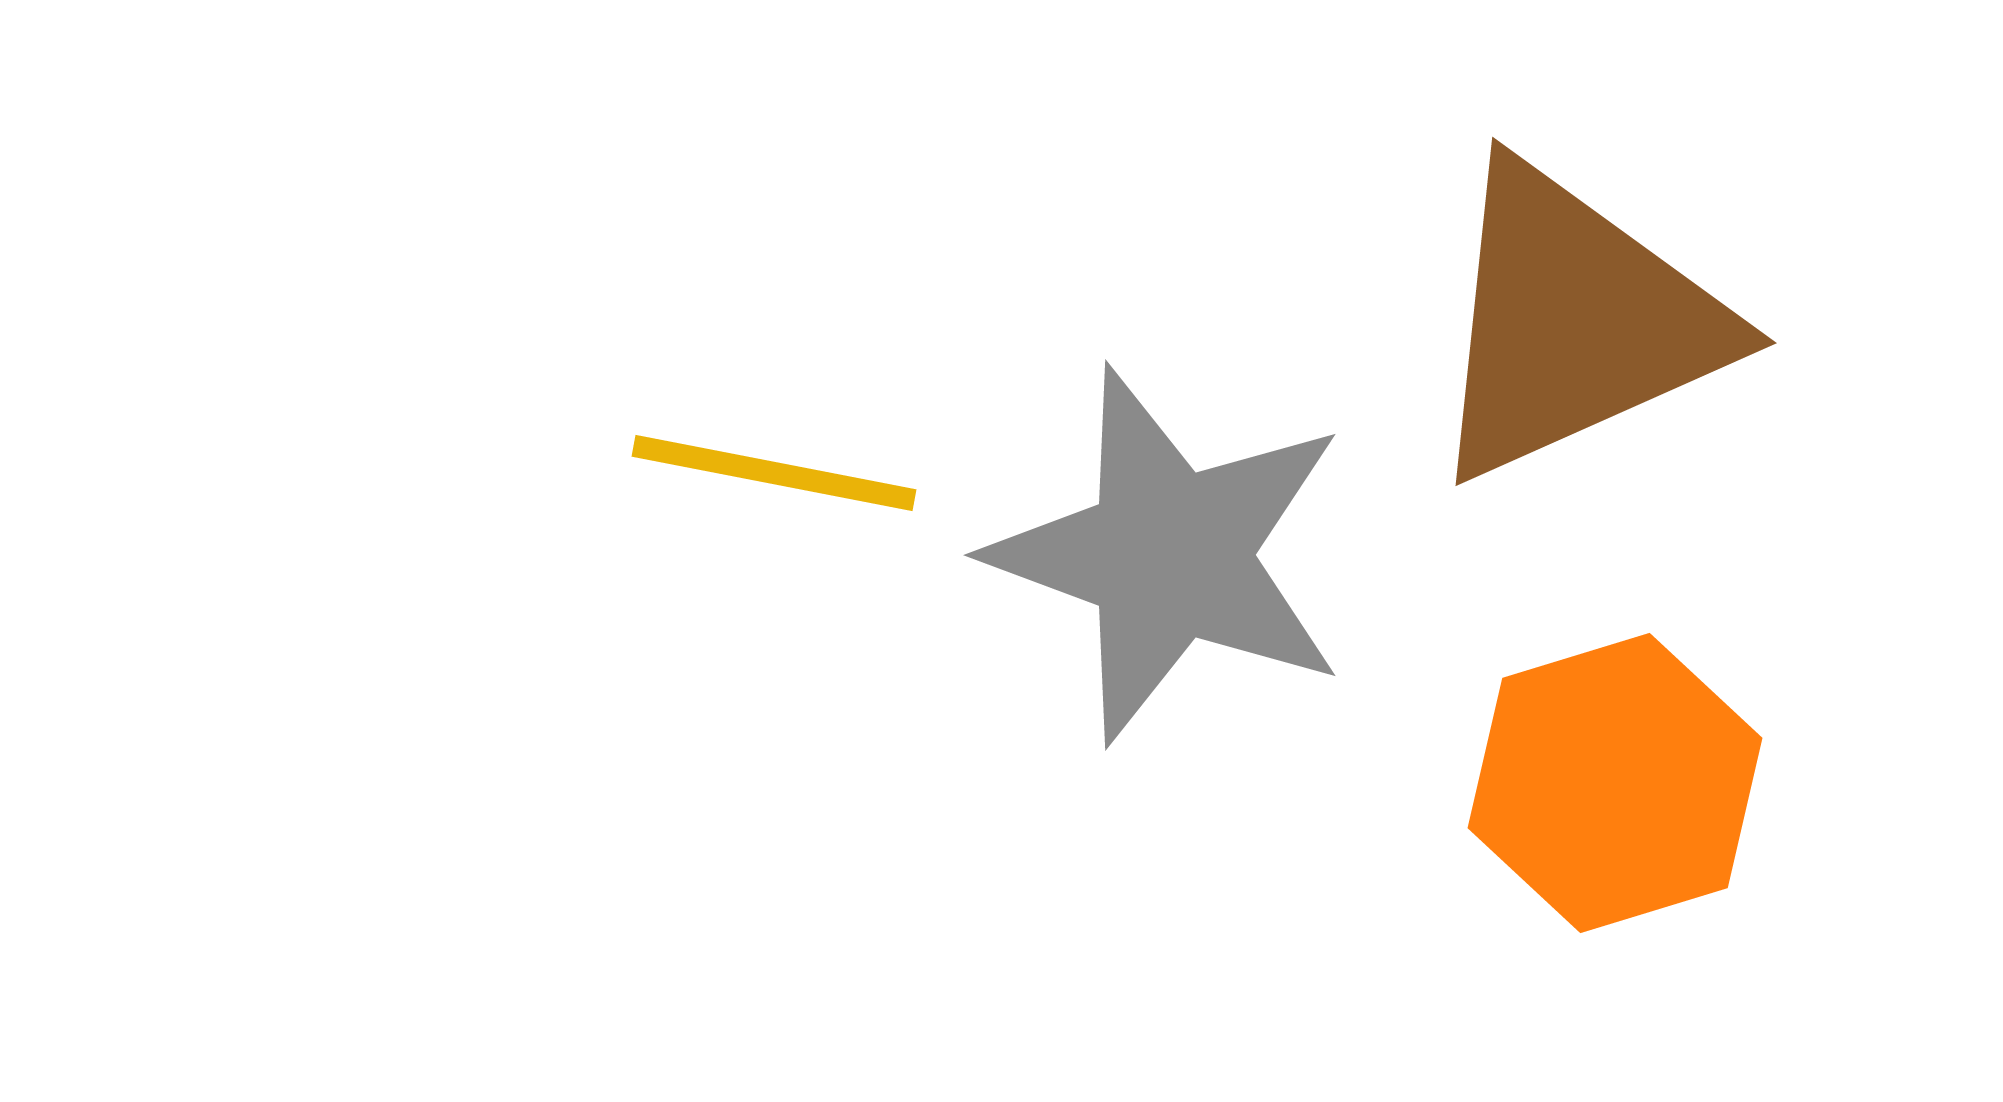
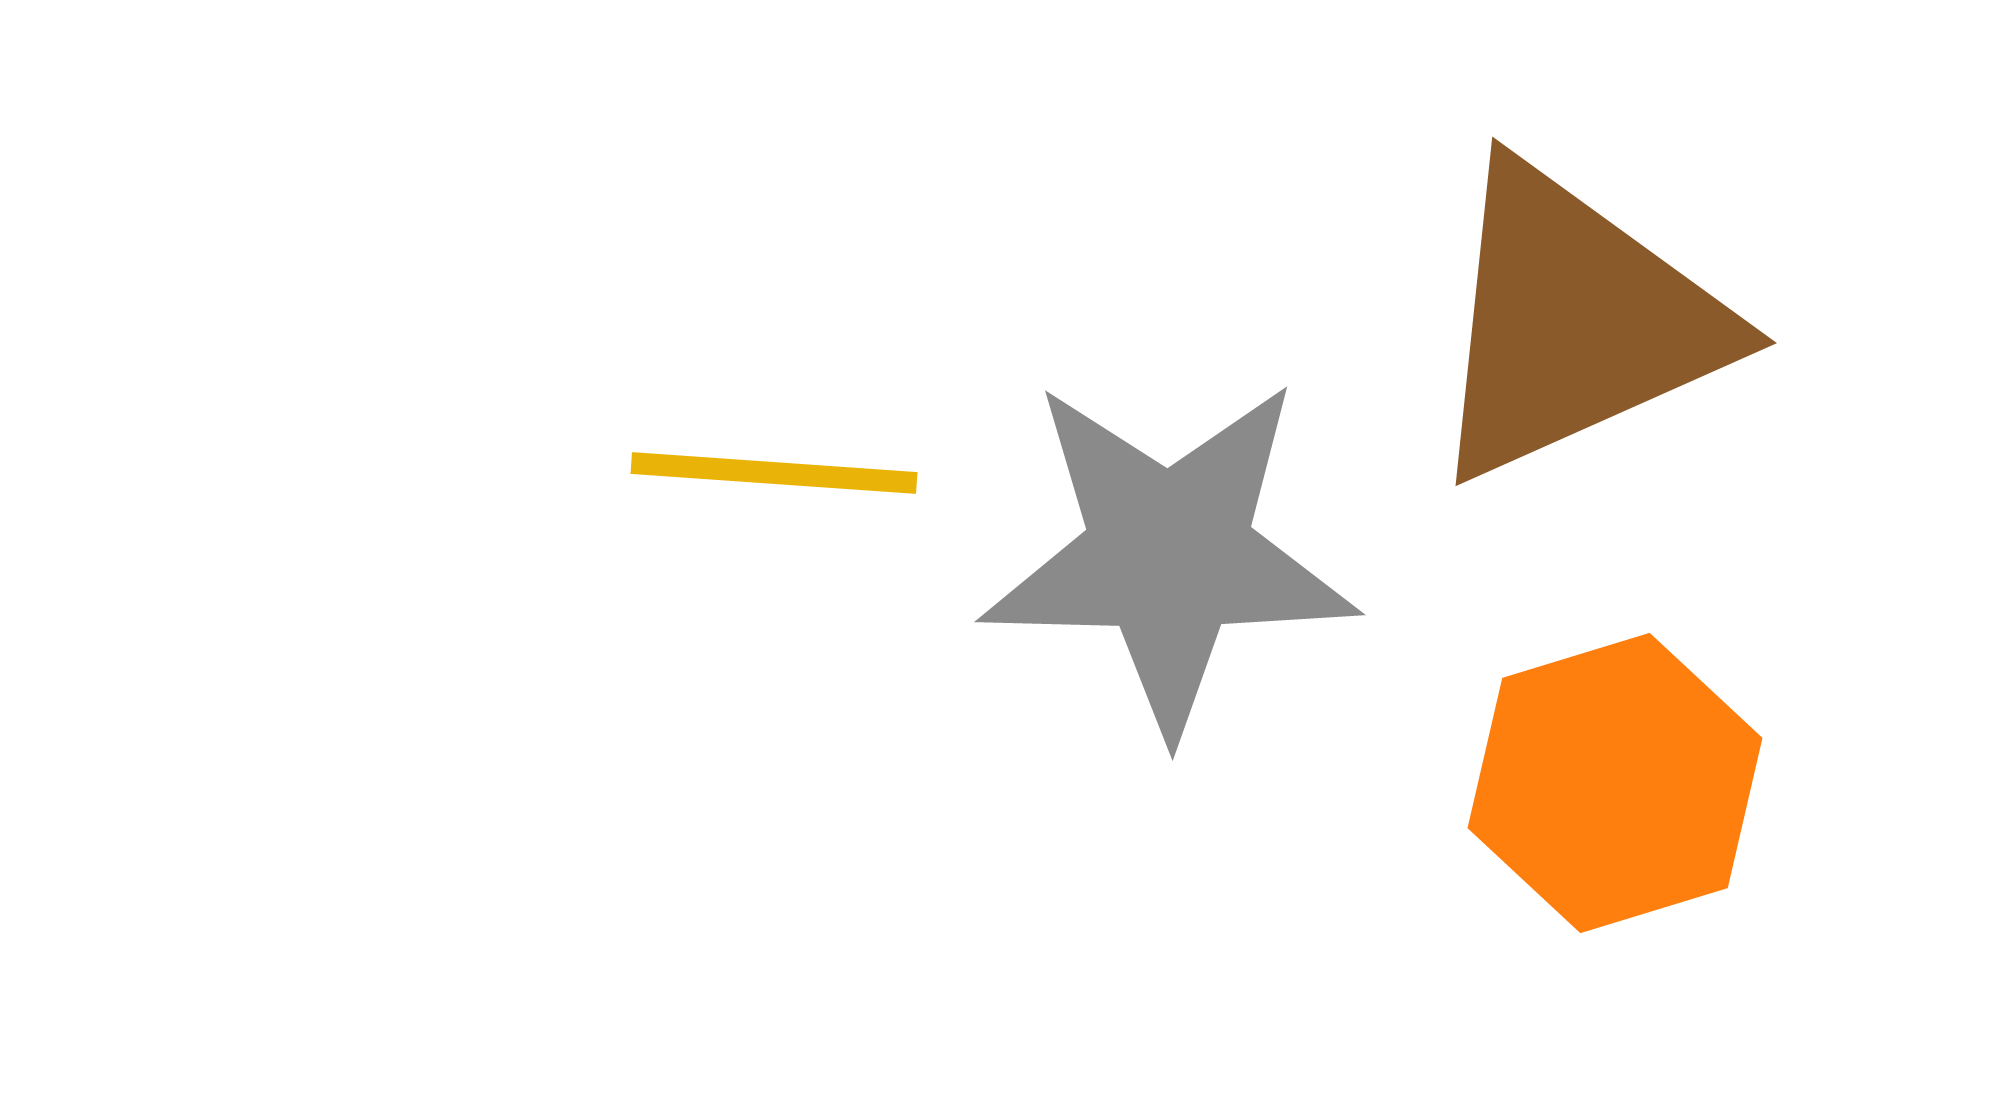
yellow line: rotated 7 degrees counterclockwise
gray star: rotated 19 degrees counterclockwise
